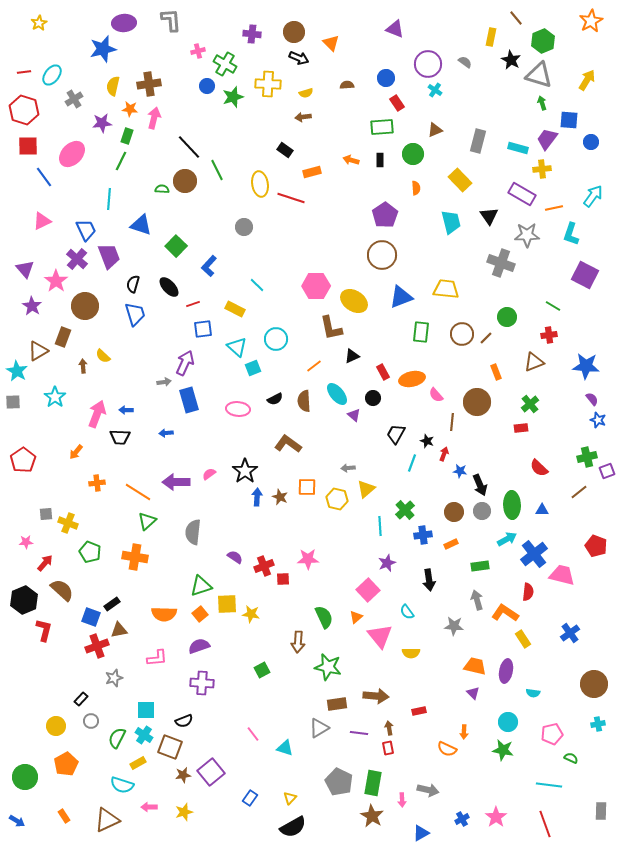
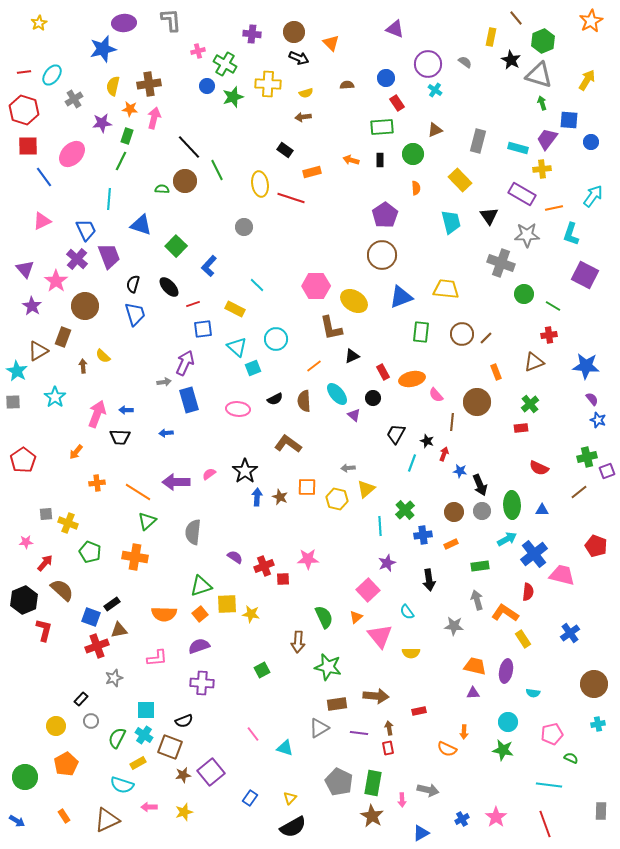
green circle at (507, 317): moved 17 px right, 23 px up
red semicircle at (539, 468): rotated 18 degrees counterclockwise
purple triangle at (473, 693): rotated 48 degrees counterclockwise
